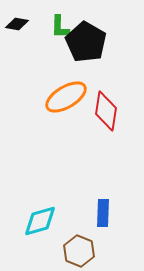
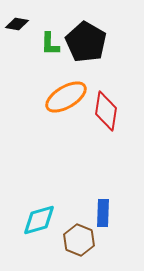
green L-shape: moved 10 px left, 17 px down
cyan diamond: moved 1 px left, 1 px up
brown hexagon: moved 11 px up
